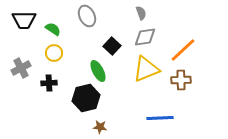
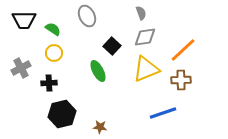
black hexagon: moved 24 px left, 16 px down
blue line: moved 3 px right, 5 px up; rotated 16 degrees counterclockwise
